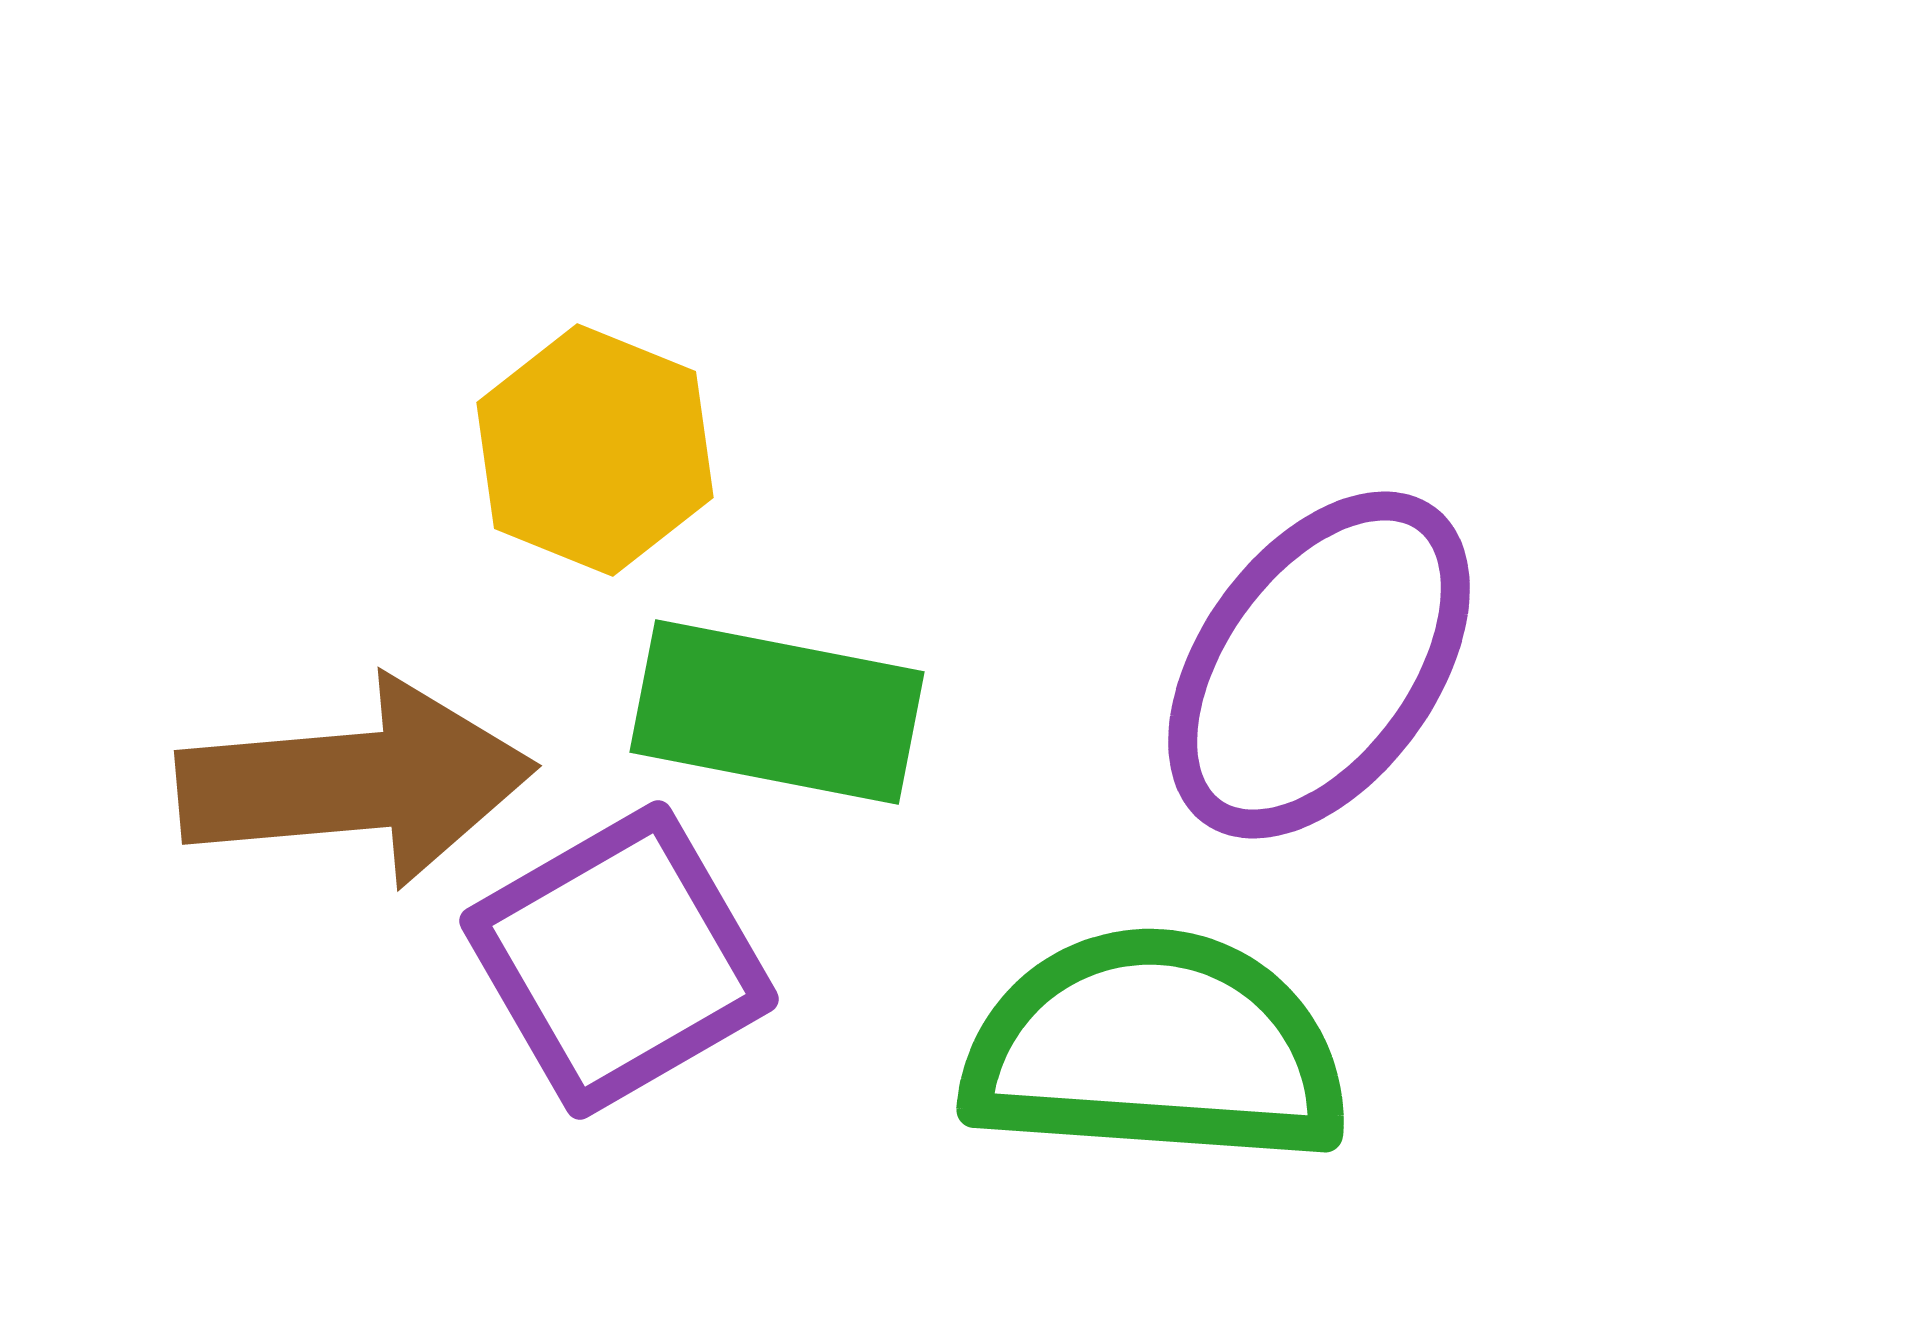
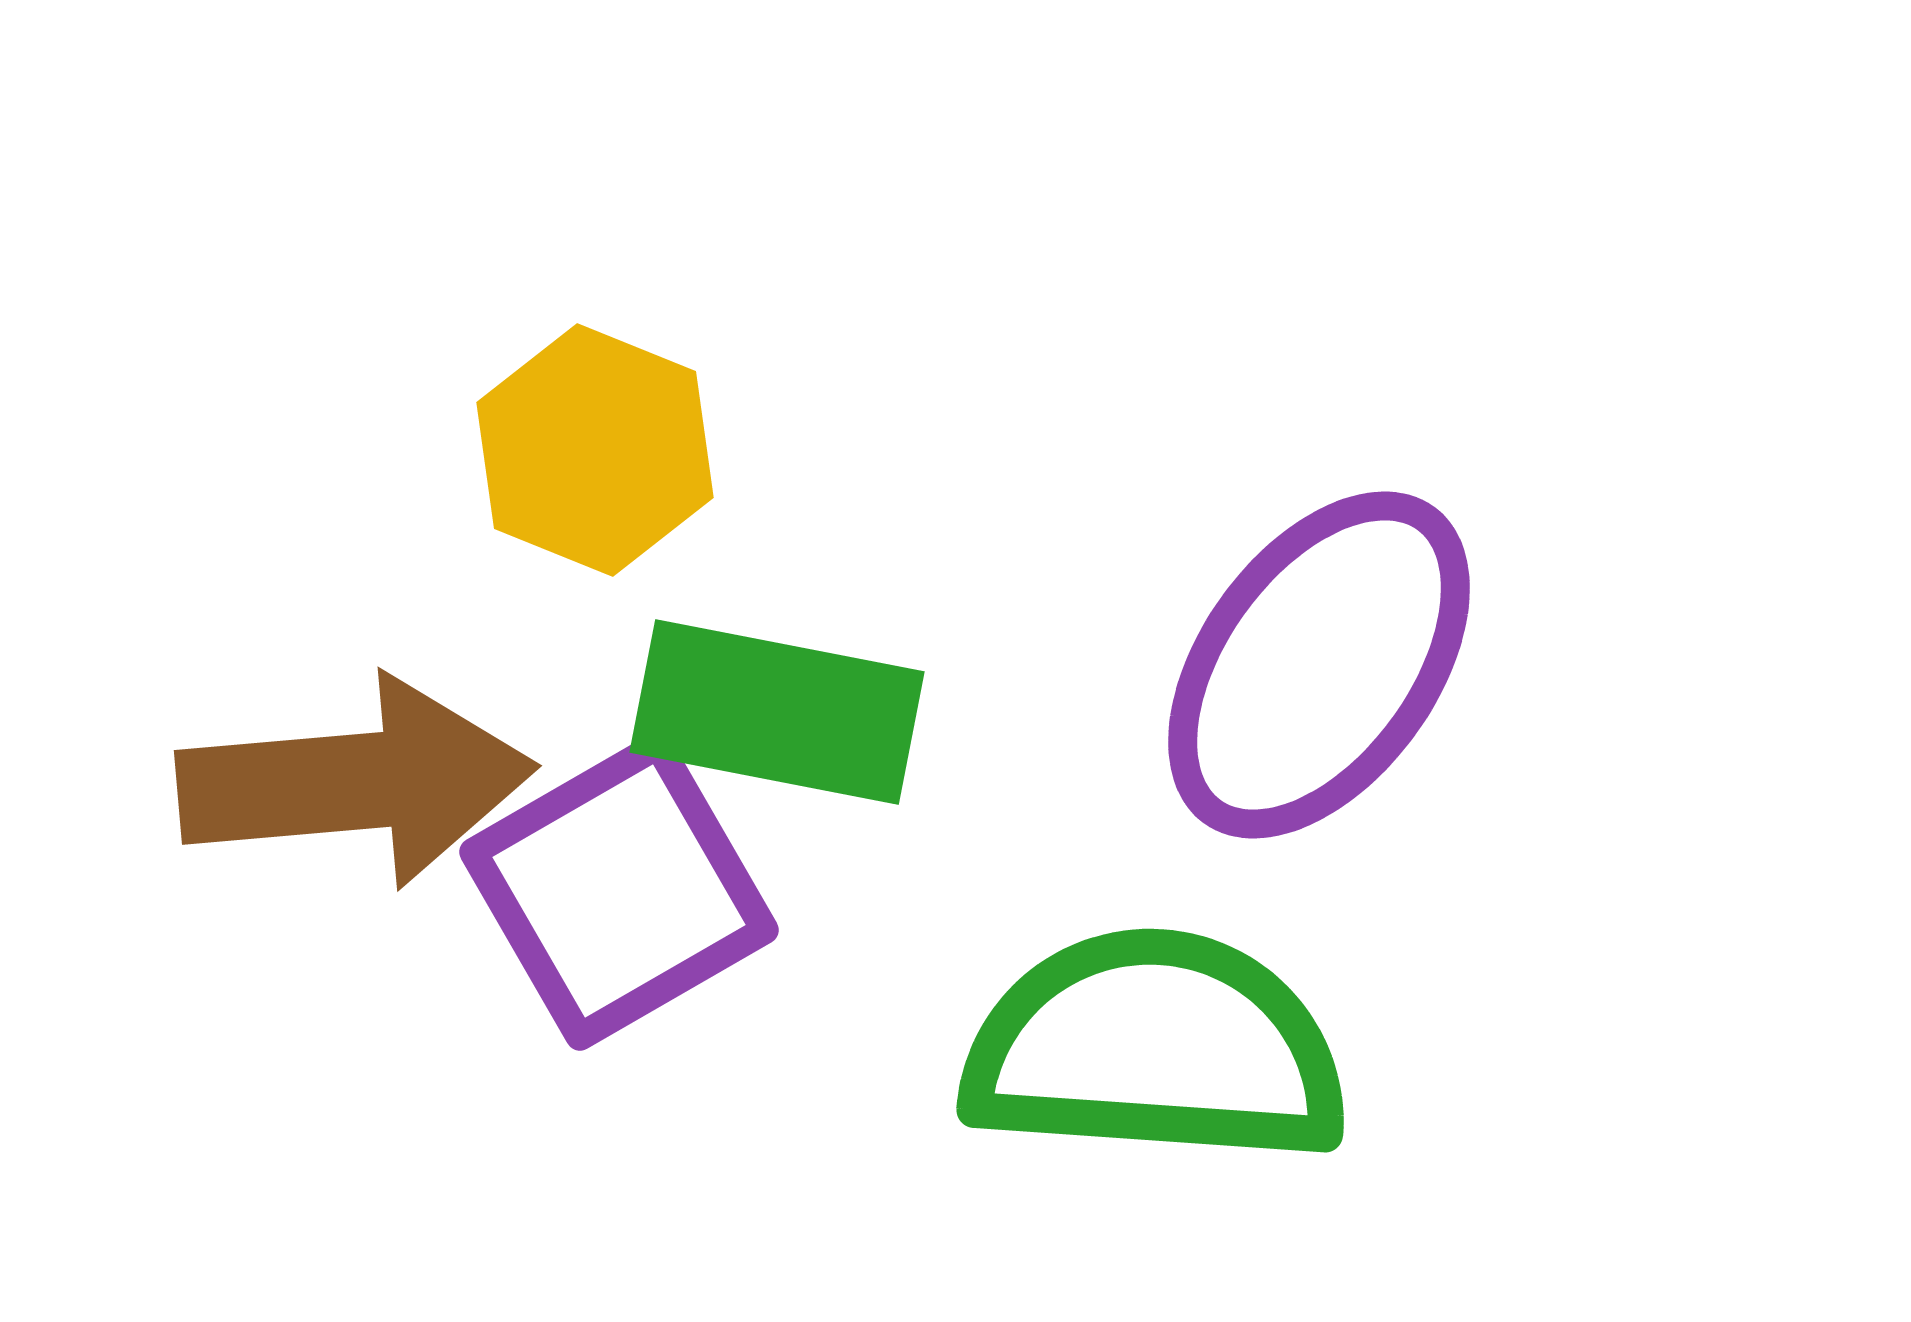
purple square: moved 69 px up
